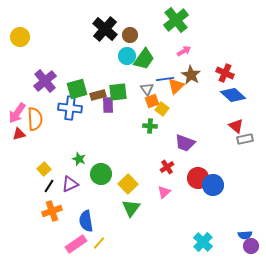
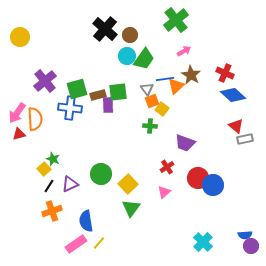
green star at (79, 159): moved 26 px left
